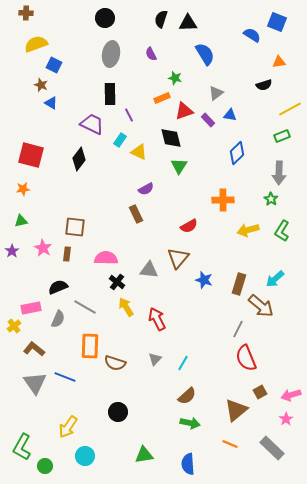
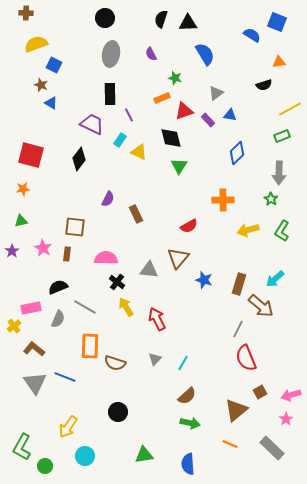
purple semicircle at (146, 189): moved 38 px left, 10 px down; rotated 35 degrees counterclockwise
